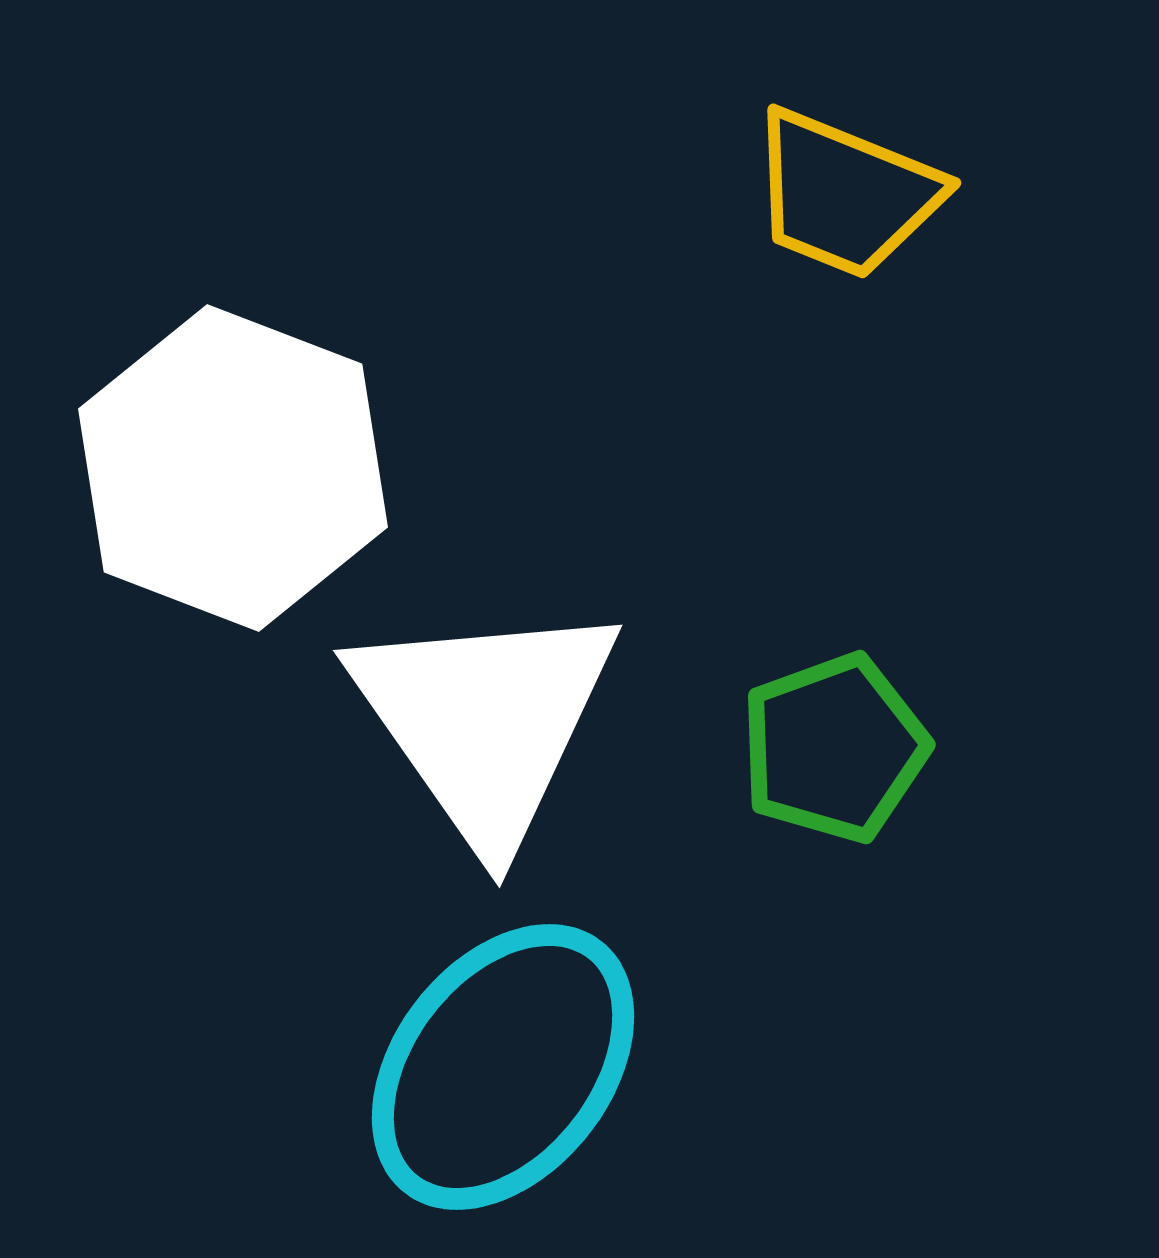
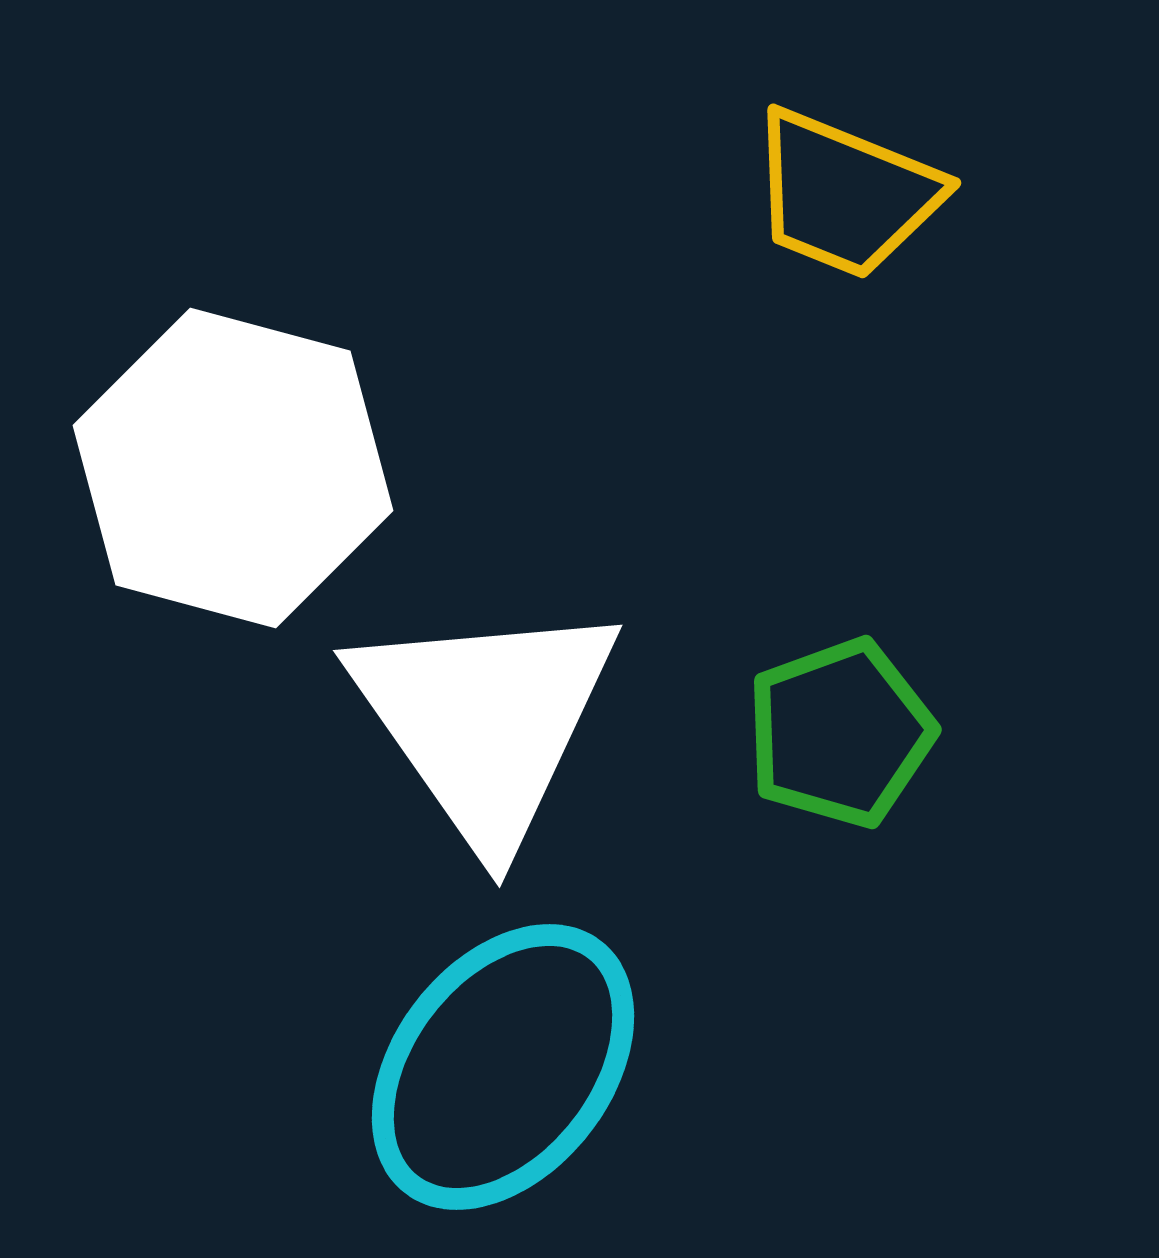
white hexagon: rotated 6 degrees counterclockwise
green pentagon: moved 6 px right, 15 px up
